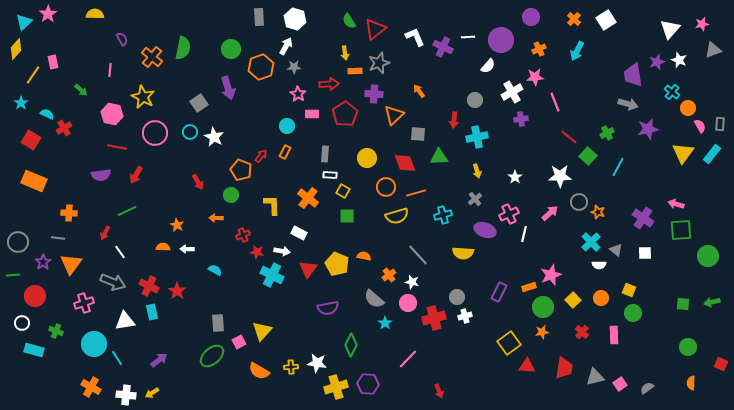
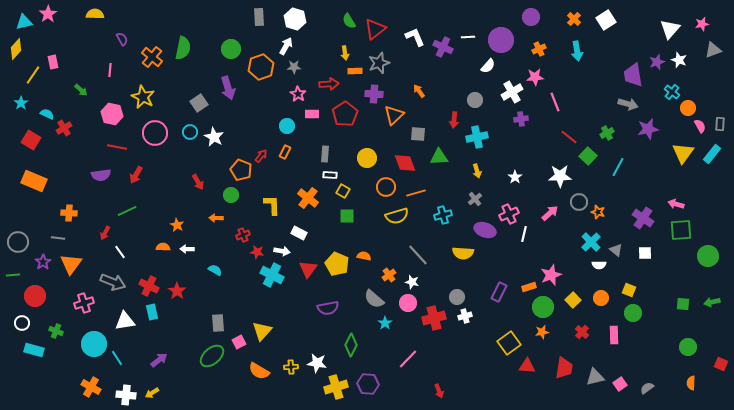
cyan triangle at (24, 22): rotated 30 degrees clockwise
cyan arrow at (577, 51): rotated 36 degrees counterclockwise
